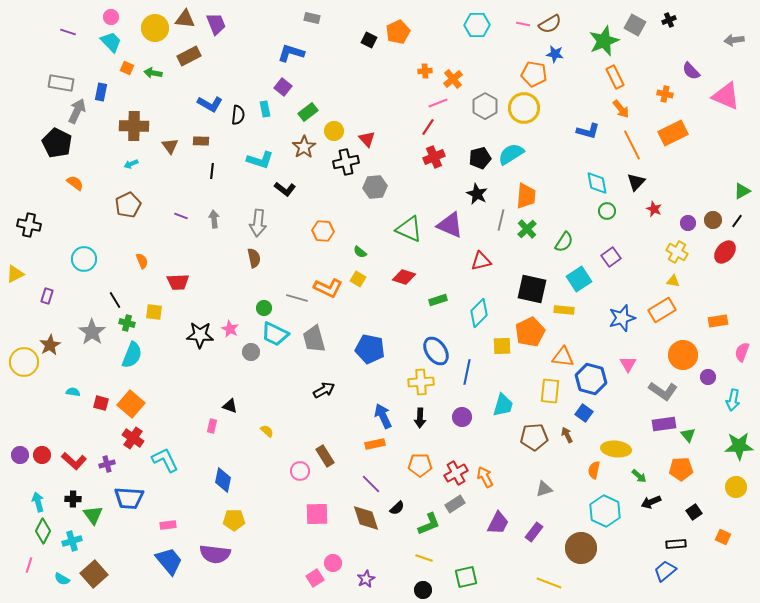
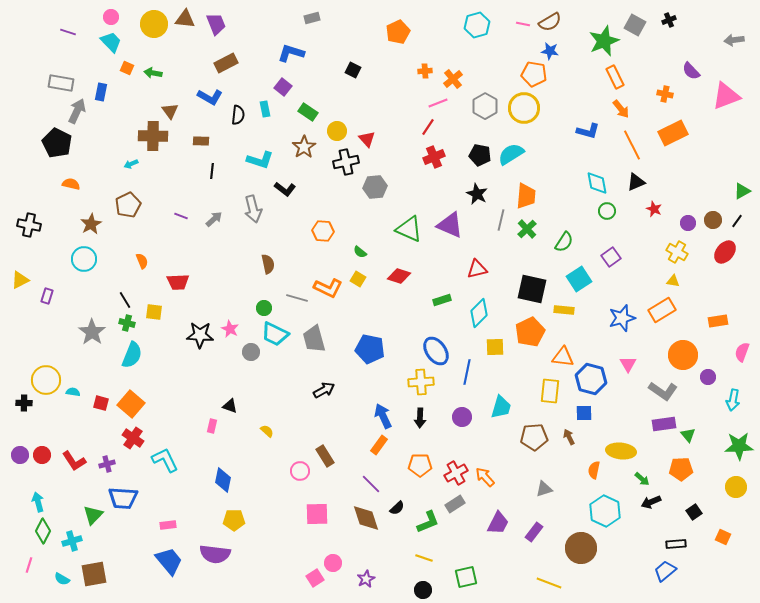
gray rectangle at (312, 18): rotated 28 degrees counterclockwise
brown semicircle at (550, 24): moved 2 px up
cyan hexagon at (477, 25): rotated 15 degrees counterclockwise
yellow circle at (155, 28): moved 1 px left, 4 px up
black square at (369, 40): moved 16 px left, 30 px down
blue star at (555, 54): moved 5 px left, 3 px up
brown rectangle at (189, 56): moved 37 px right, 7 px down
pink triangle at (726, 96): rotated 44 degrees counterclockwise
blue L-shape at (210, 104): moved 7 px up
green rectangle at (308, 112): rotated 72 degrees clockwise
brown cross at (134, 126): moved 19 px right, 10 px down
yellow circle at (334, 131): moved 3 px right
brown triangle at (170, 146): moved 35 px up
black pentagon at (480, 158): moved 3 px up; rotated 25 degrees clockwise
black triangle at (636, 182): rotated 24 degrees clockwise
orange semicircle at (75, 183): moved 4 px left, 1 px down; rotated 24 degrees counterclockwise
gray arrow at (214, 219): rotated 54 degrees clockwise
gray arrow at (258, 223): moved 5 px left, 14 px up; rotated 20 degrees counterclockwise
brown semicircle at (254, 258): moved 14 px right, 6 px down
red triangle at (481, 261): moved 4 px left, 8 px down
yellow triangle at (15, 274): moved 5 px right, 6 px down
red diamond at (404, 277): moved 5 px left, 1 px up
black line at (115, 300): moved 10 px right
green rectangle at (438, 300): moved 4 px right
brown star at (50, 345): moved 41 px right, 121 px up
yellow square at (502, 346): moved 7 px left, 1 px down
yellow circle at (24, 362): moved 22 px right, 18 px down
cyan trapezoid at (503, 405): moved 2 px left, 2 px down
blue square at (584, 413): rotated 36 degrees counterclockwise
brown arrow at (567, 435): moved 2 px right, 2 px down
orange rectangle at (375, 444): moved 4 px right, 1 px down; rotated 42 degrees counterclockwise
yellow ellipse at (616, 449): moved 5 px right, 2 px down
red L-shape at (74, 461): rotated 15 degrees clockwise
green arrow at (639, 476): moved 3 px right, 3 px down
orange arrow at (485, 477): rotated 15 degrees counterclockwise
blue trapezoid at (129, 498): moved 6 px left
black cross at (73, 499): moved 49 px left, 96 px up
green triangle at (93, 515): rotated 20 degrees clockwise
green L-shape at (429, 524): moved 1 px left, 2 px up
brown square at (94, 574): rotated 32 degrees clockwise
